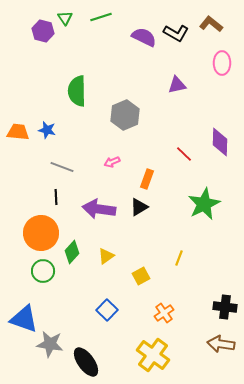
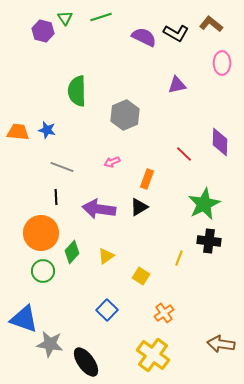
yellow square: rotated 30 degrees counterclockwise
black cross: moved 16 px left, 66 px up
